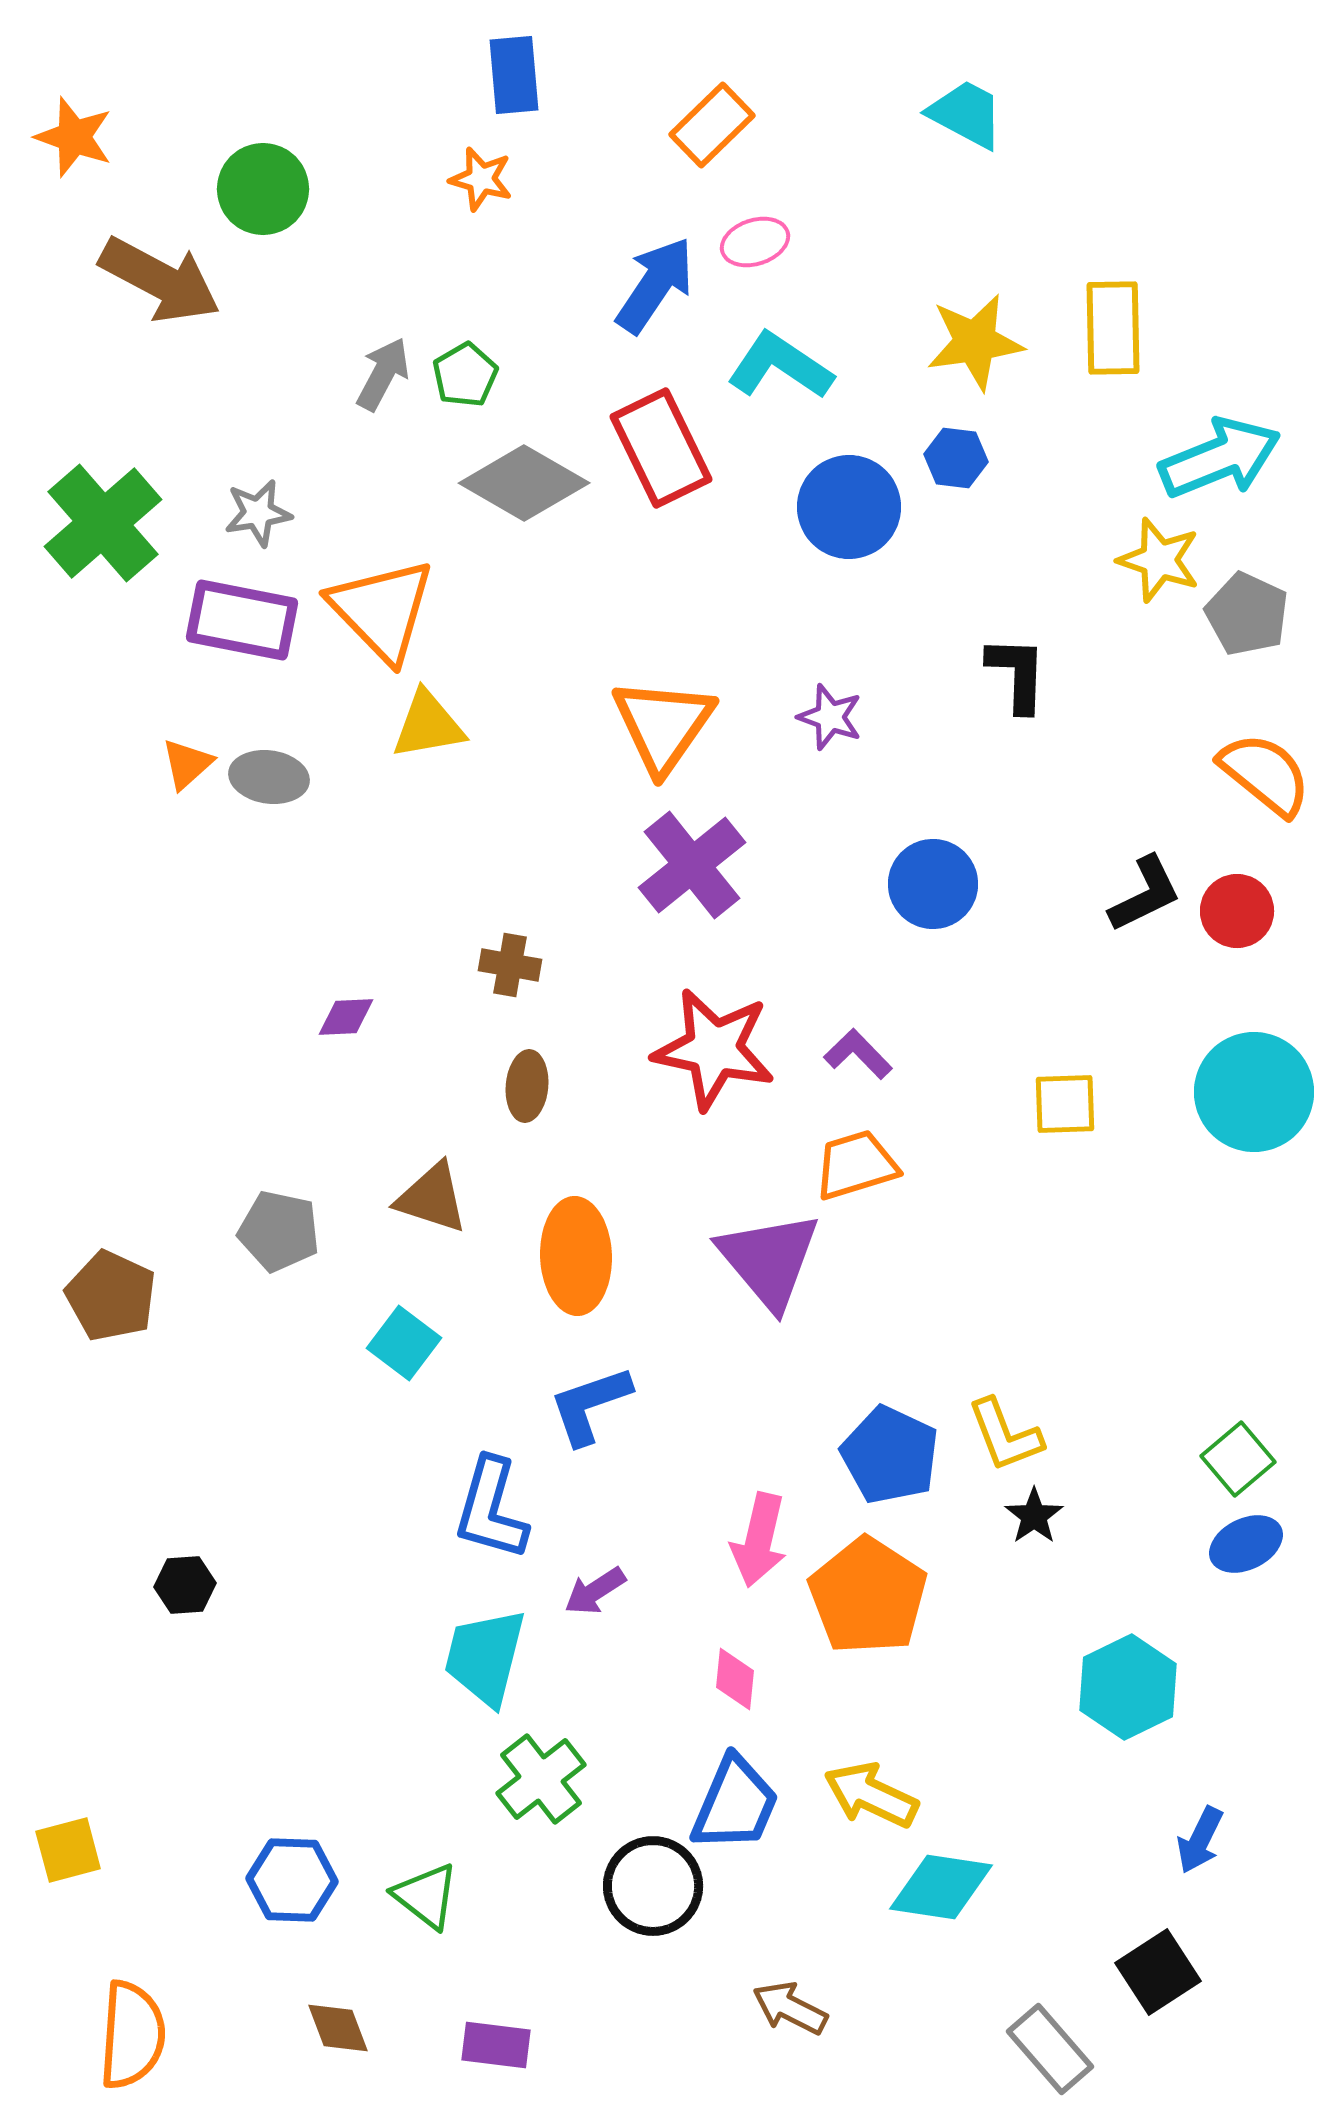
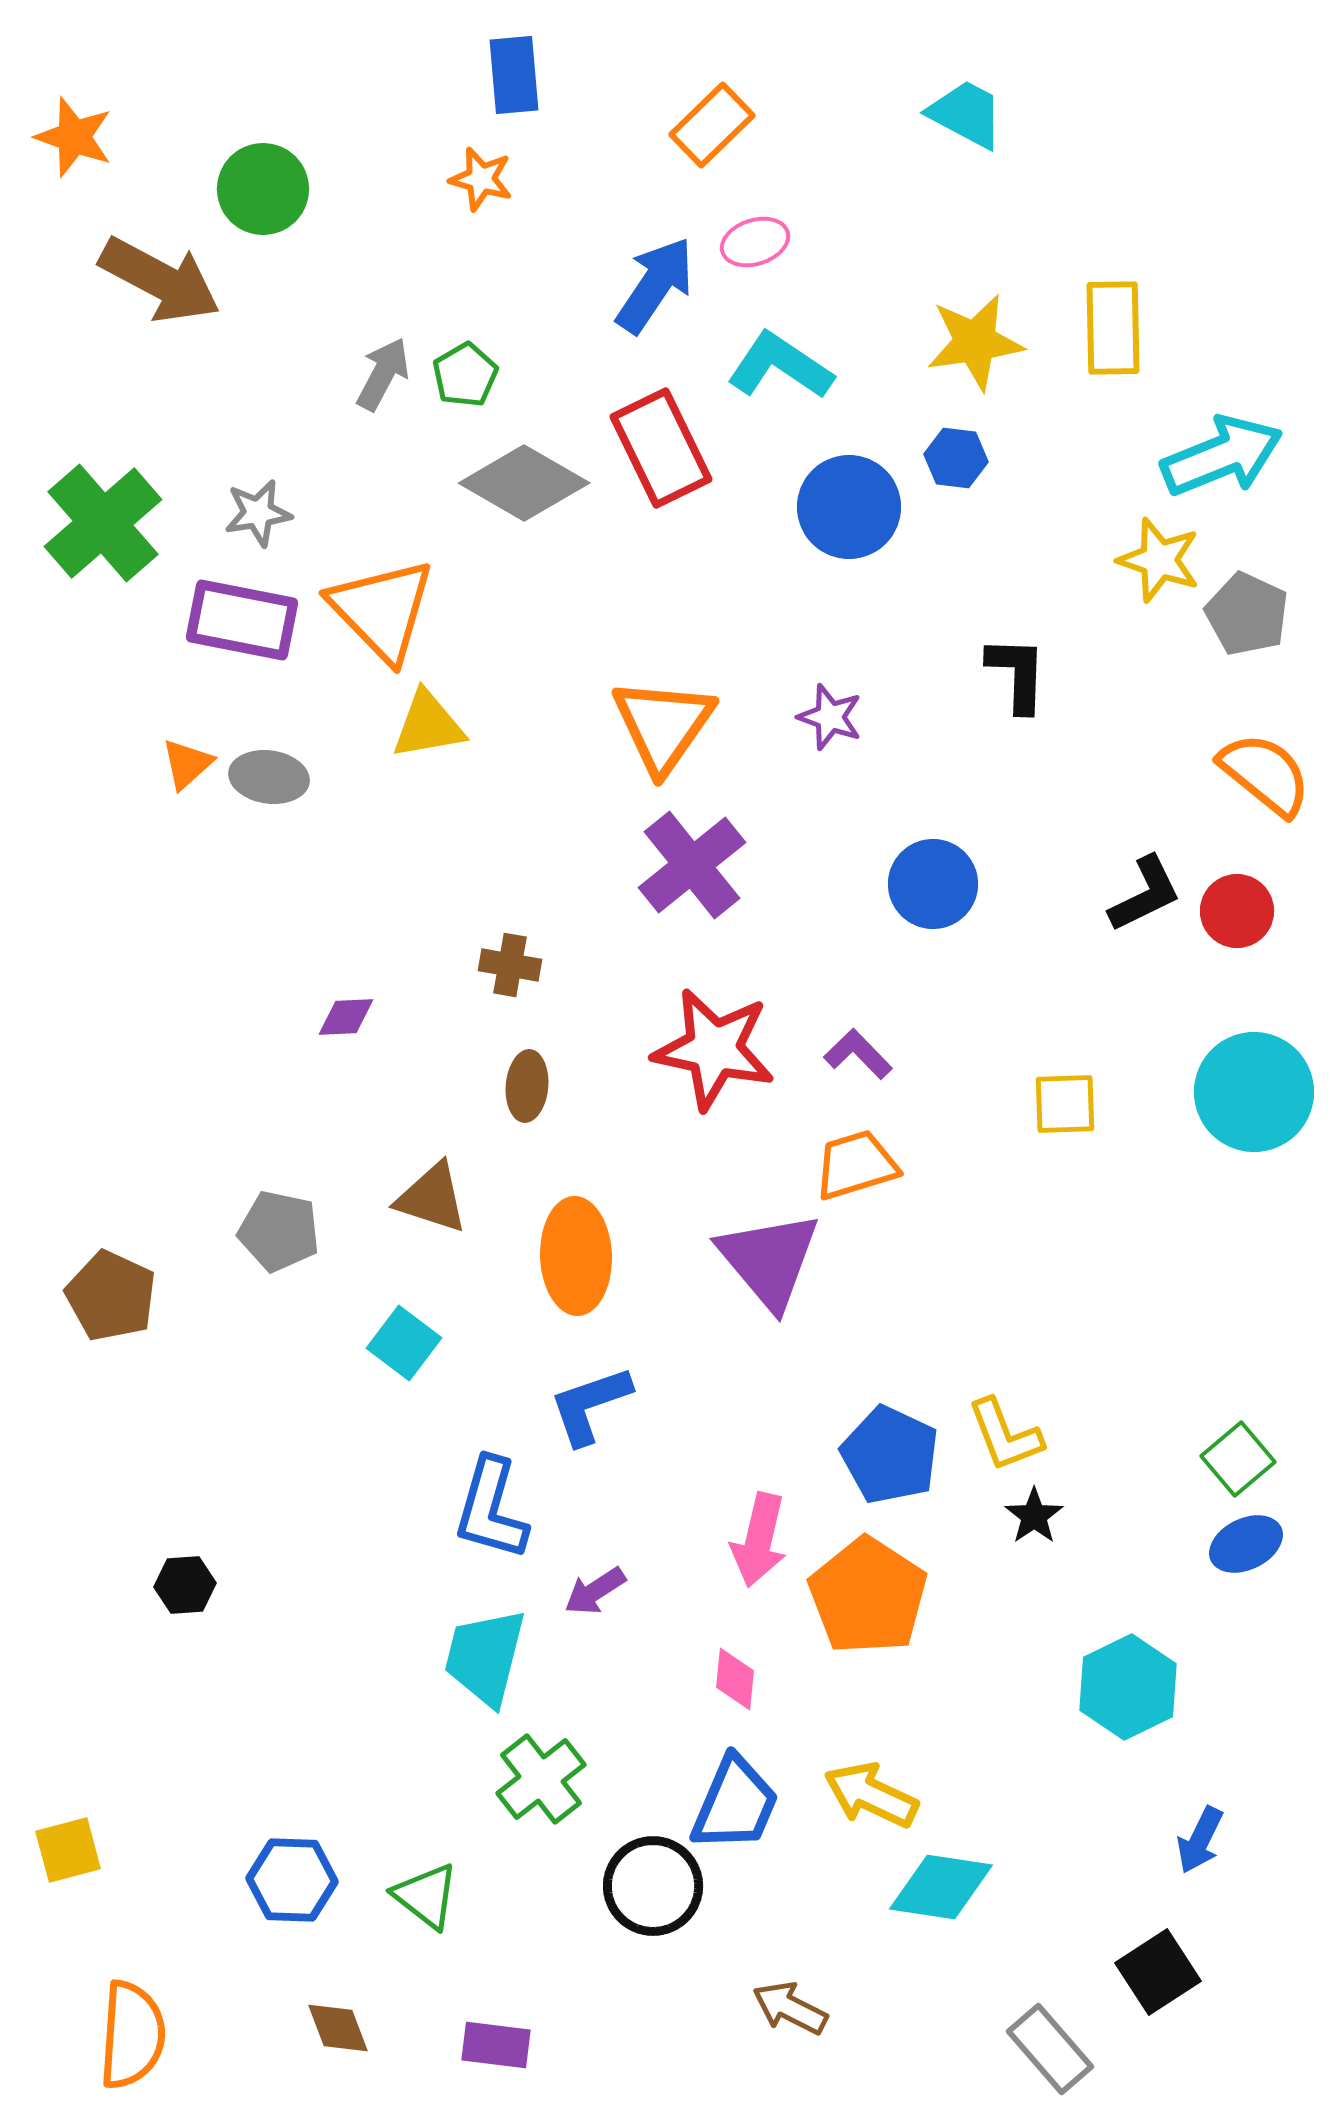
cyan arrow at (1220, 458): moved 2 px right, 2 px up
